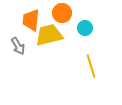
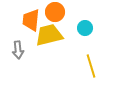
orange circle: moved 7 px left, 1 px up
gray arrow: moved 4 px down; rotated 24 degrees clockwise
